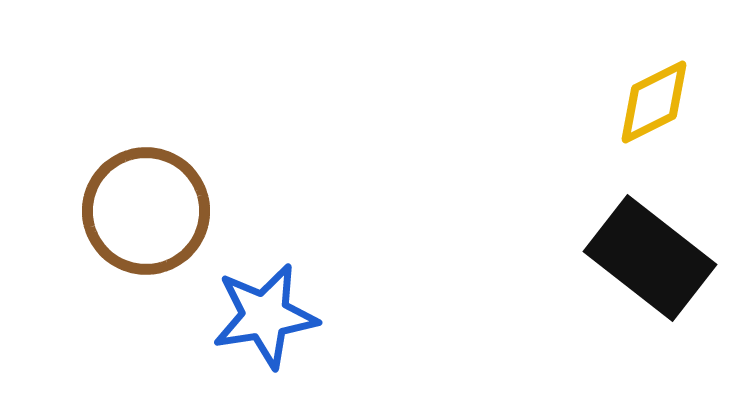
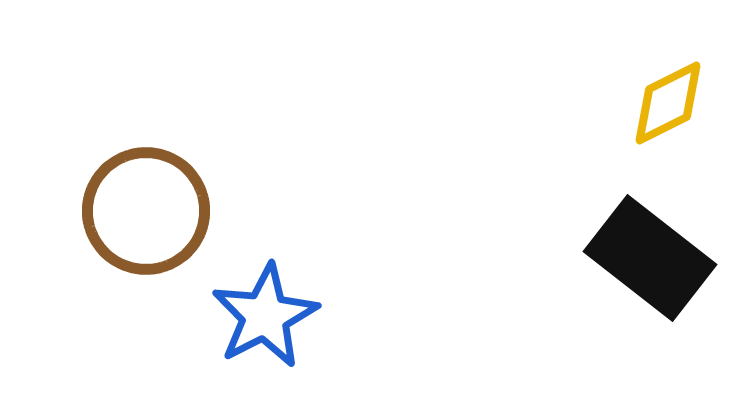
yellow diamond: moved 14 px right, 1 px down
blue star: rotated 18 degrees counterclockwise
